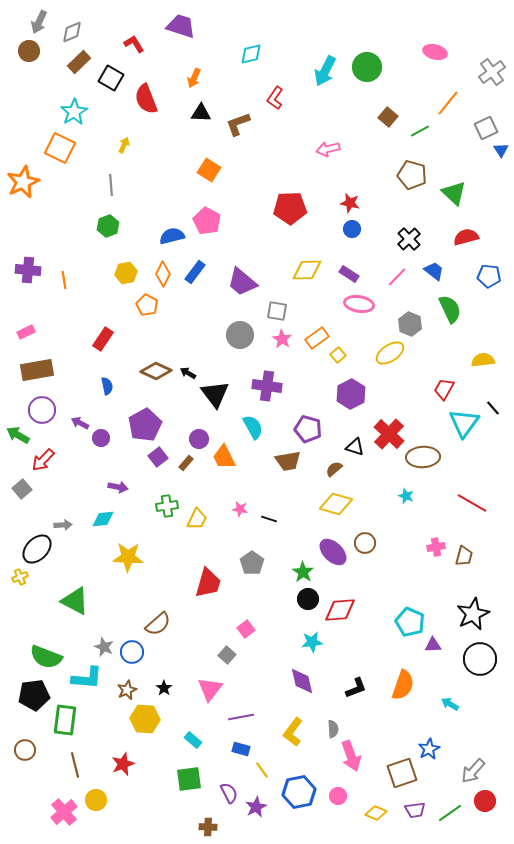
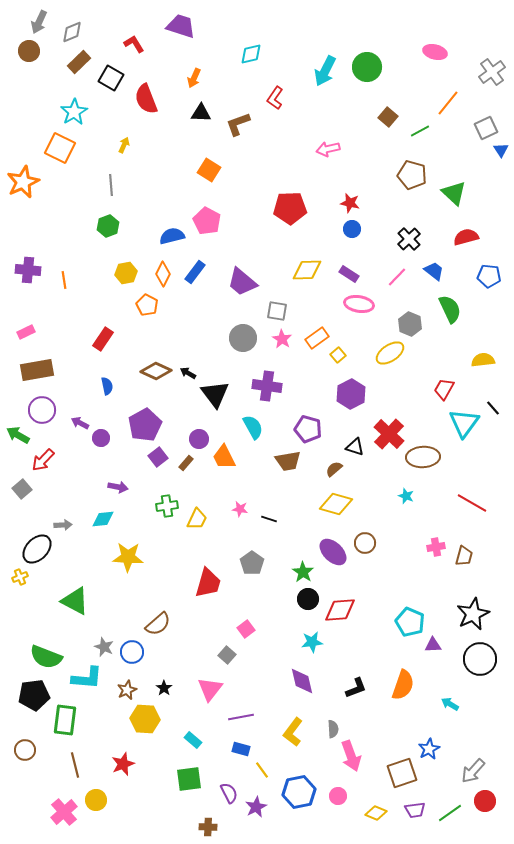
gray circle at (240, 335): moved 3 px right, 3 px down
